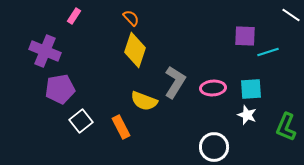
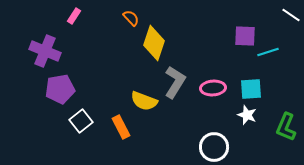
yellow diamond: moved 19 px right, 7 px up
